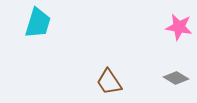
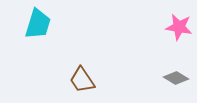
cyan trapezoid: moved 1 px down
brown trapezoid: moved 27 px left, 2 px up
